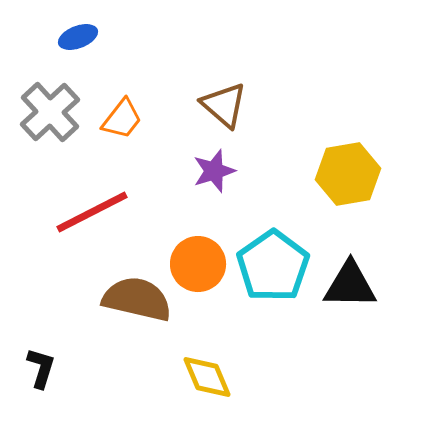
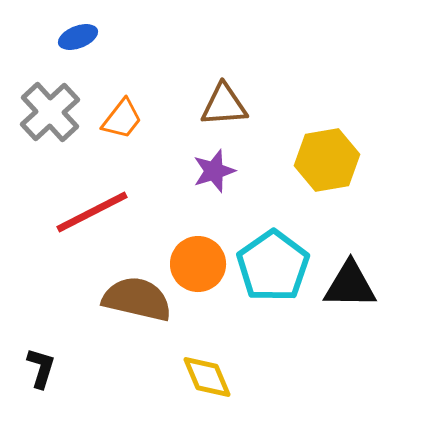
brown triangle: rotated 45 degrees counterclockwise
yellow hexagon: moved 21 px left, 14 px up
